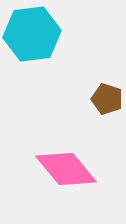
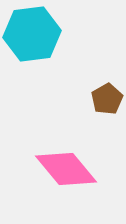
brown pentagon: rotated 24 degrees clockwise
